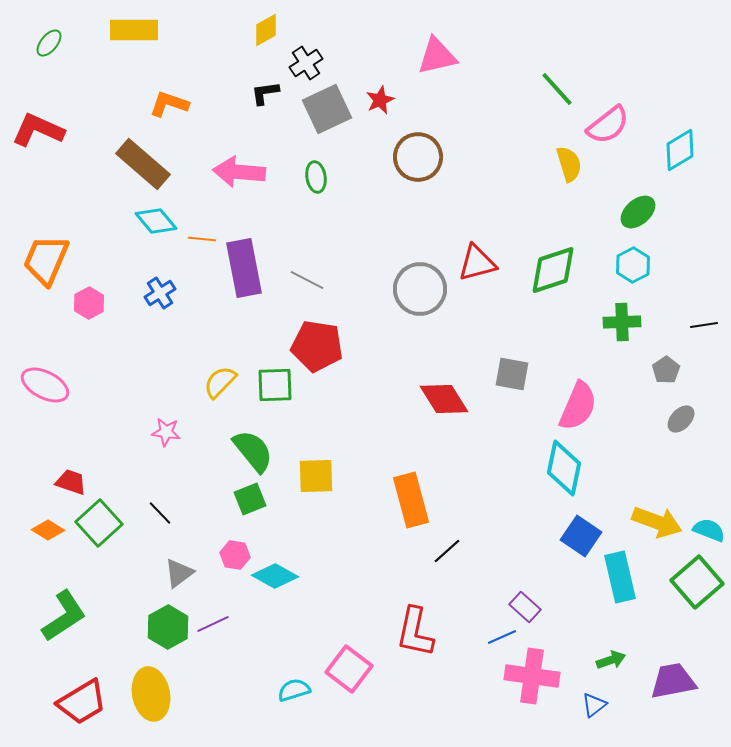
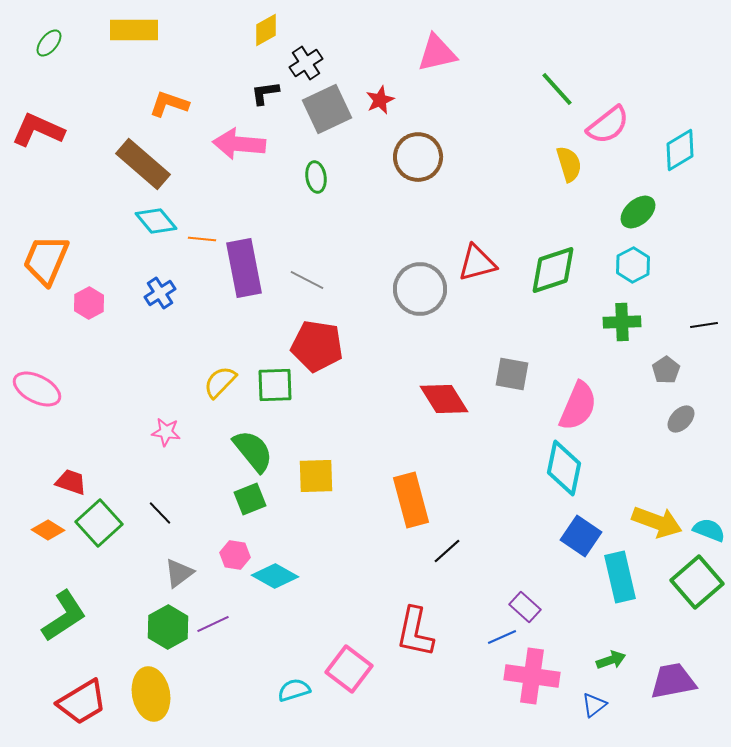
pink triangle at (437, 56): moved 3 px up
pink arrow at (239, 172): moved 28 px up
pink ellipse at (45, 385): moved 8 px left, 4 px down
